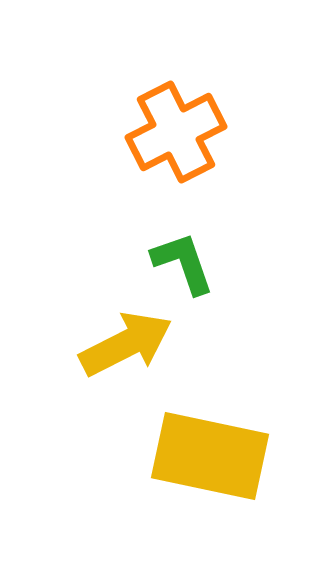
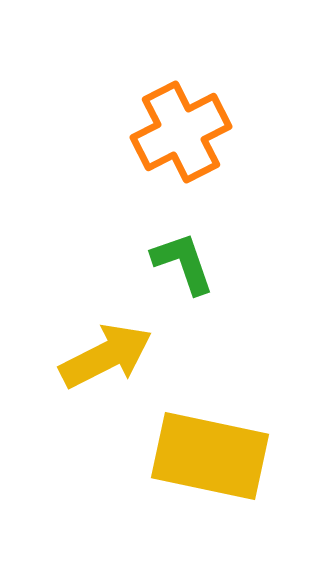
orange cross: moved 5 px right
yellow arrow: moved 20 px left, 12 px down
